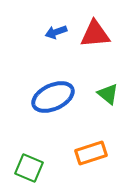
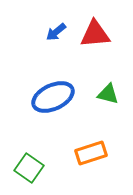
blue arrow: rotated 20 degrees counterclockwise
green triangle: rotated 25 degrees counterclockwise
green square: rotated 12 degrees clockwise
